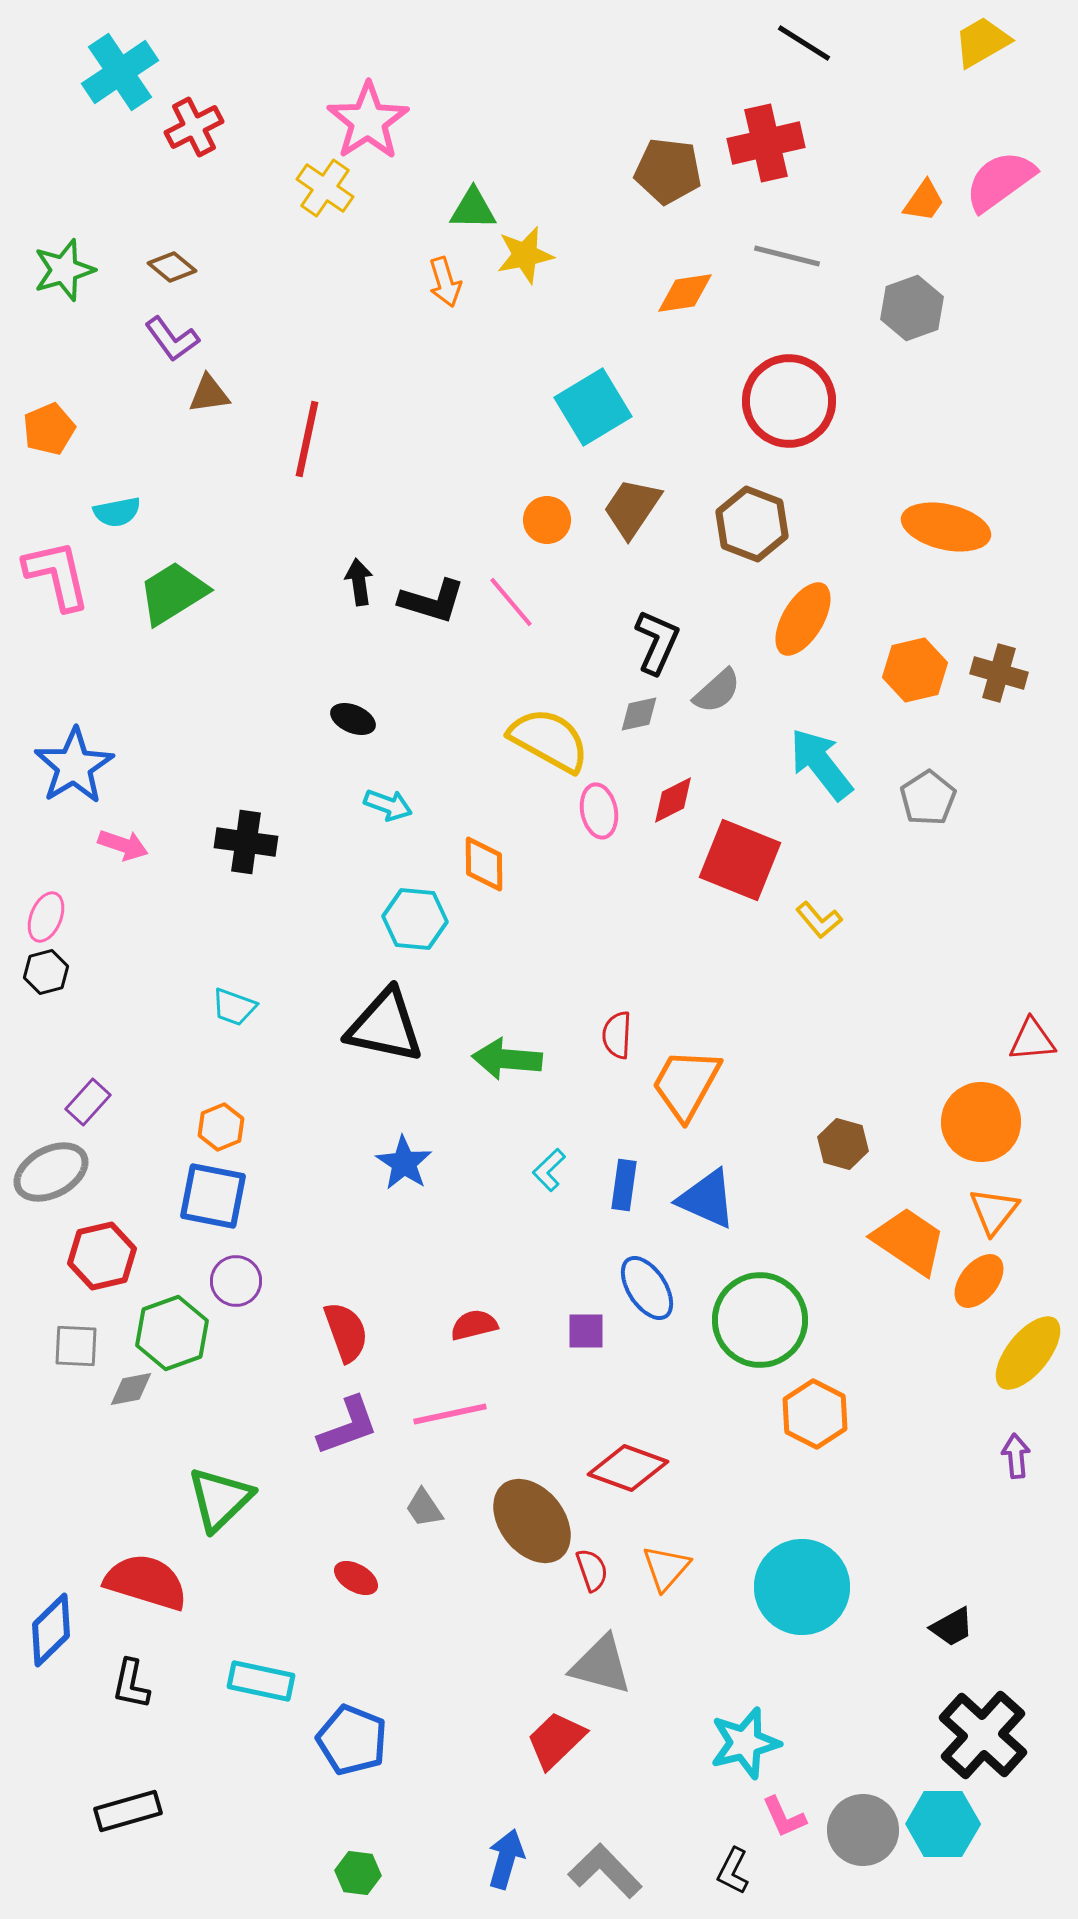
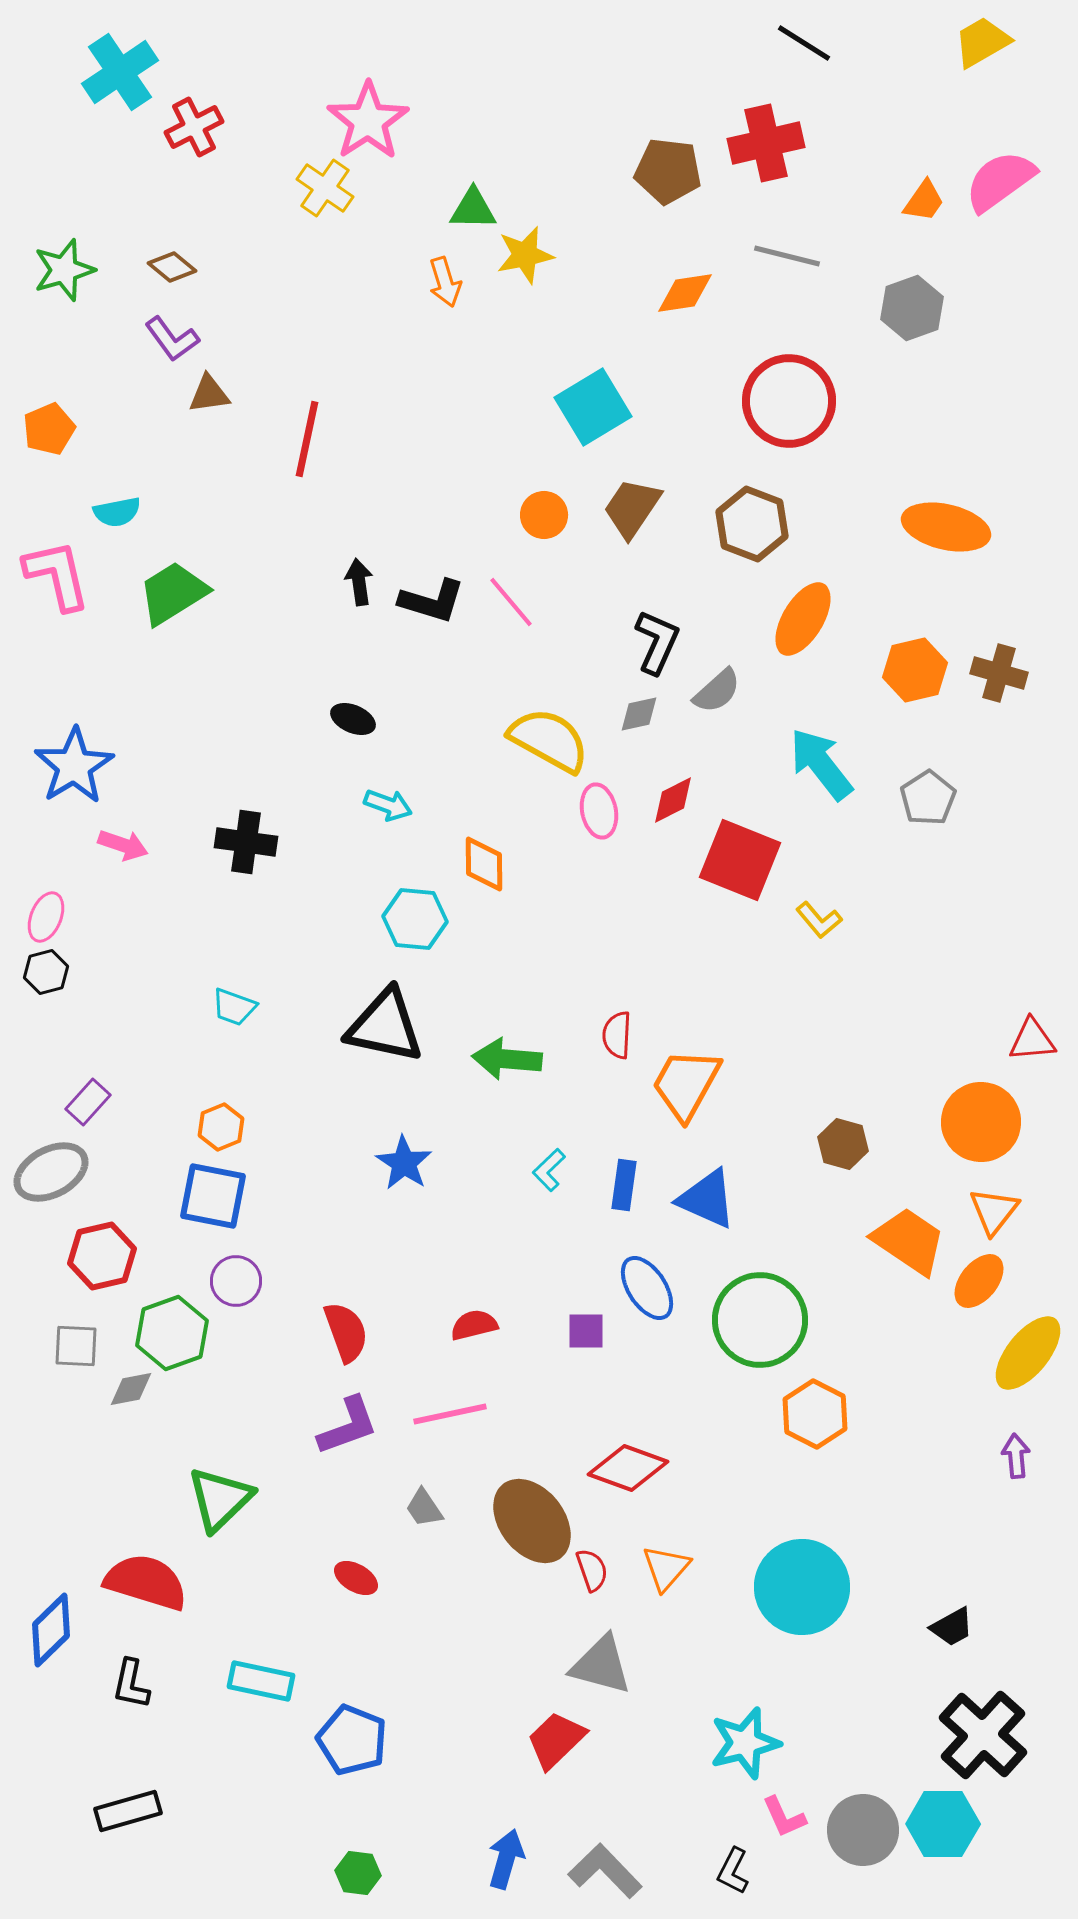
orange circle at (547, 520): moved 3 px left, 5 px up
